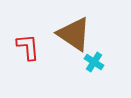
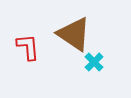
cyan cross: rotated 12 degrees clockwise
